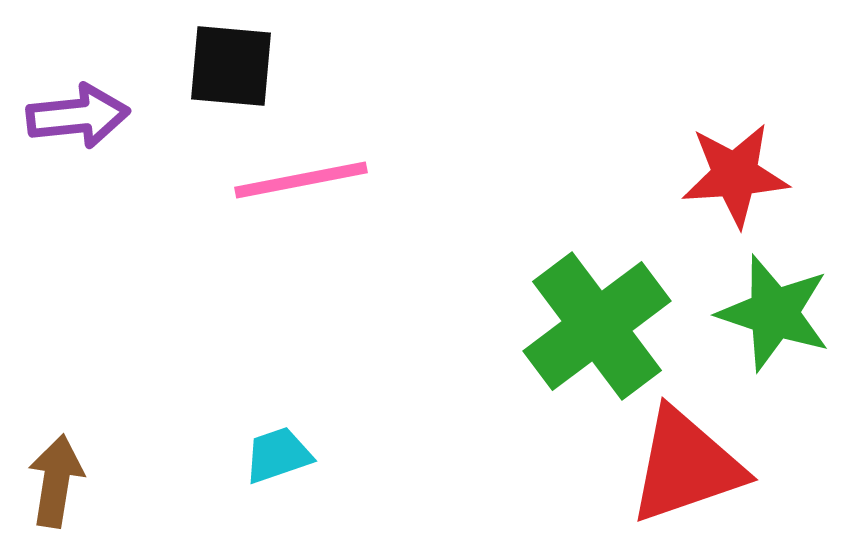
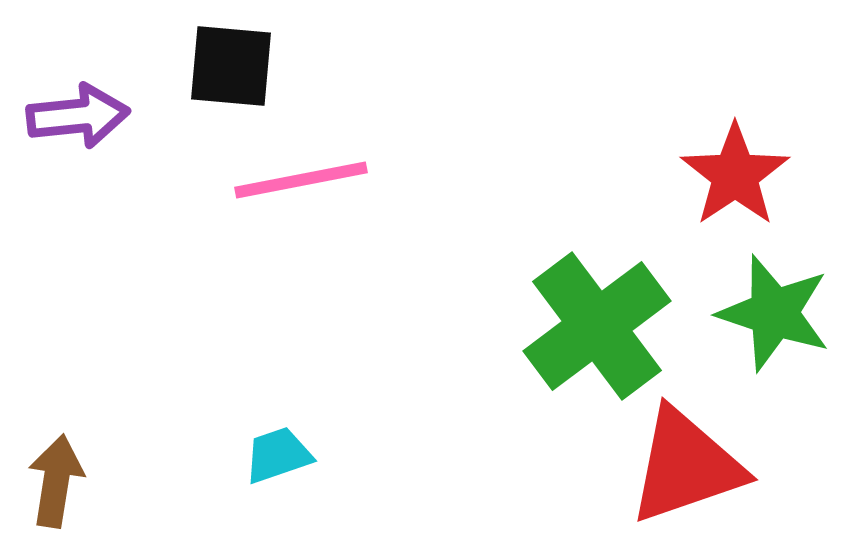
red star: rotated 30 degrees counterclockwise
